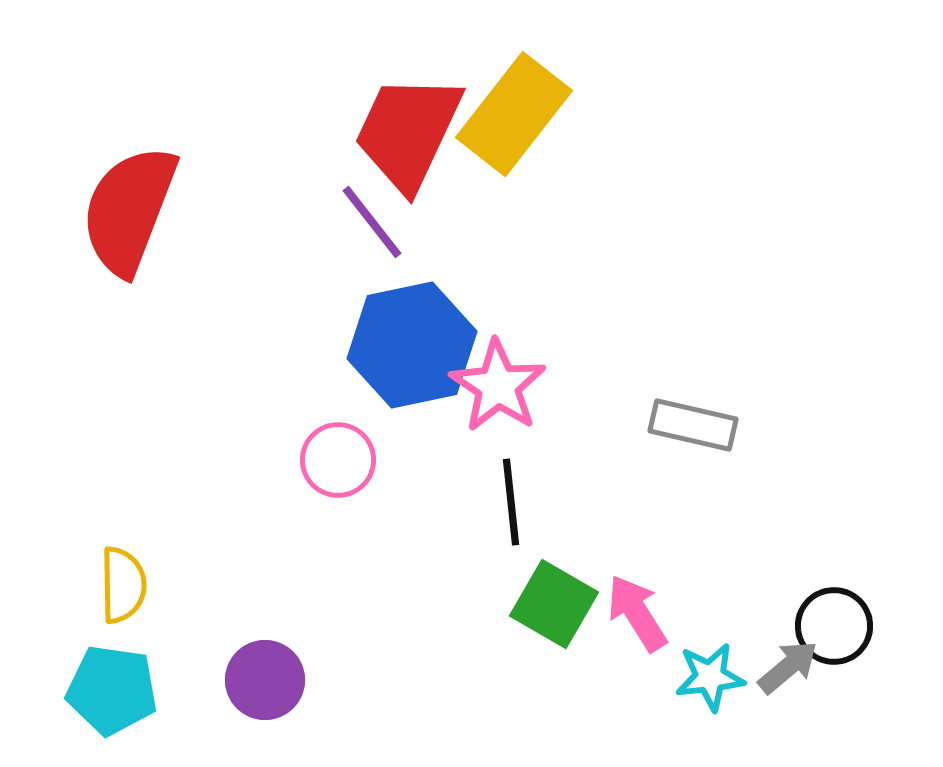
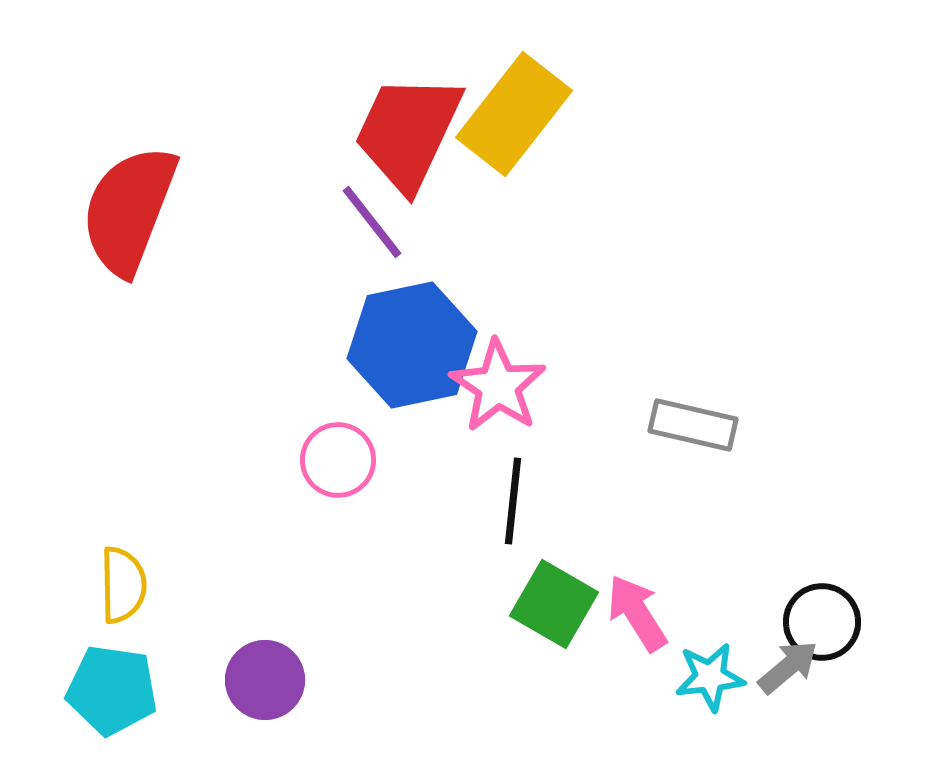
black line: moved 2 px right, 1 px up; rotated 12 degrees clockwise
black circle: moved 12 px left, 4 px up
